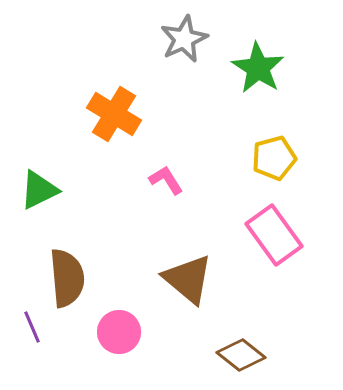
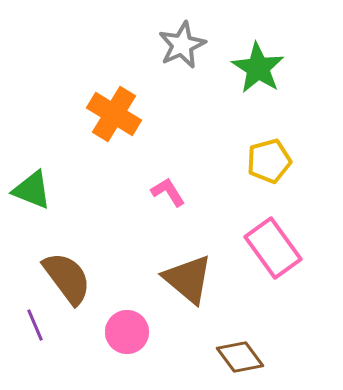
gray star: moved 2 px left, 6 px down
yellow pentagon: moved 5 px left, 3 px down
pink L-shape: moved 2 px right, 12 px down
green triangle: moved 7 px left; rotated 48 degrees clockwise
pink rectangle: moved 1 px left, 13 px down
brown semicircle: rotated 32 degrees counterclockwise
purple line: moved 3 px right, 2 px up
pink circle: moved 8 px right
brown diamond: moved 1 px left, 2 px down; rotated 15 degrees clockwise
